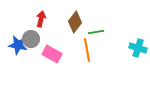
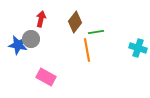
pink rectangle: moved 6 px left, 23 px down
